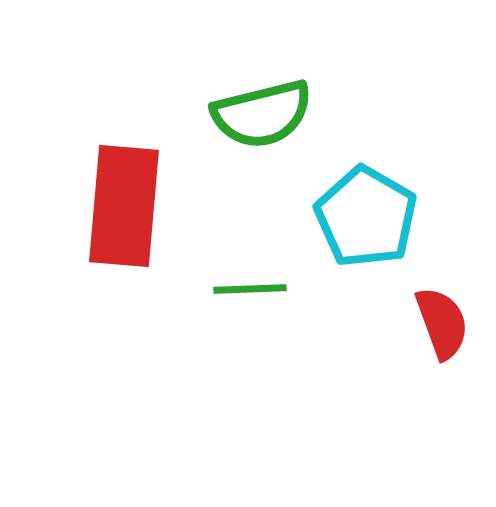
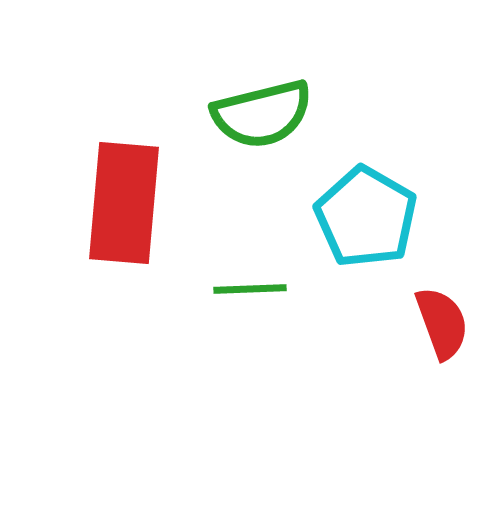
red rectangle: moved 3 px up
